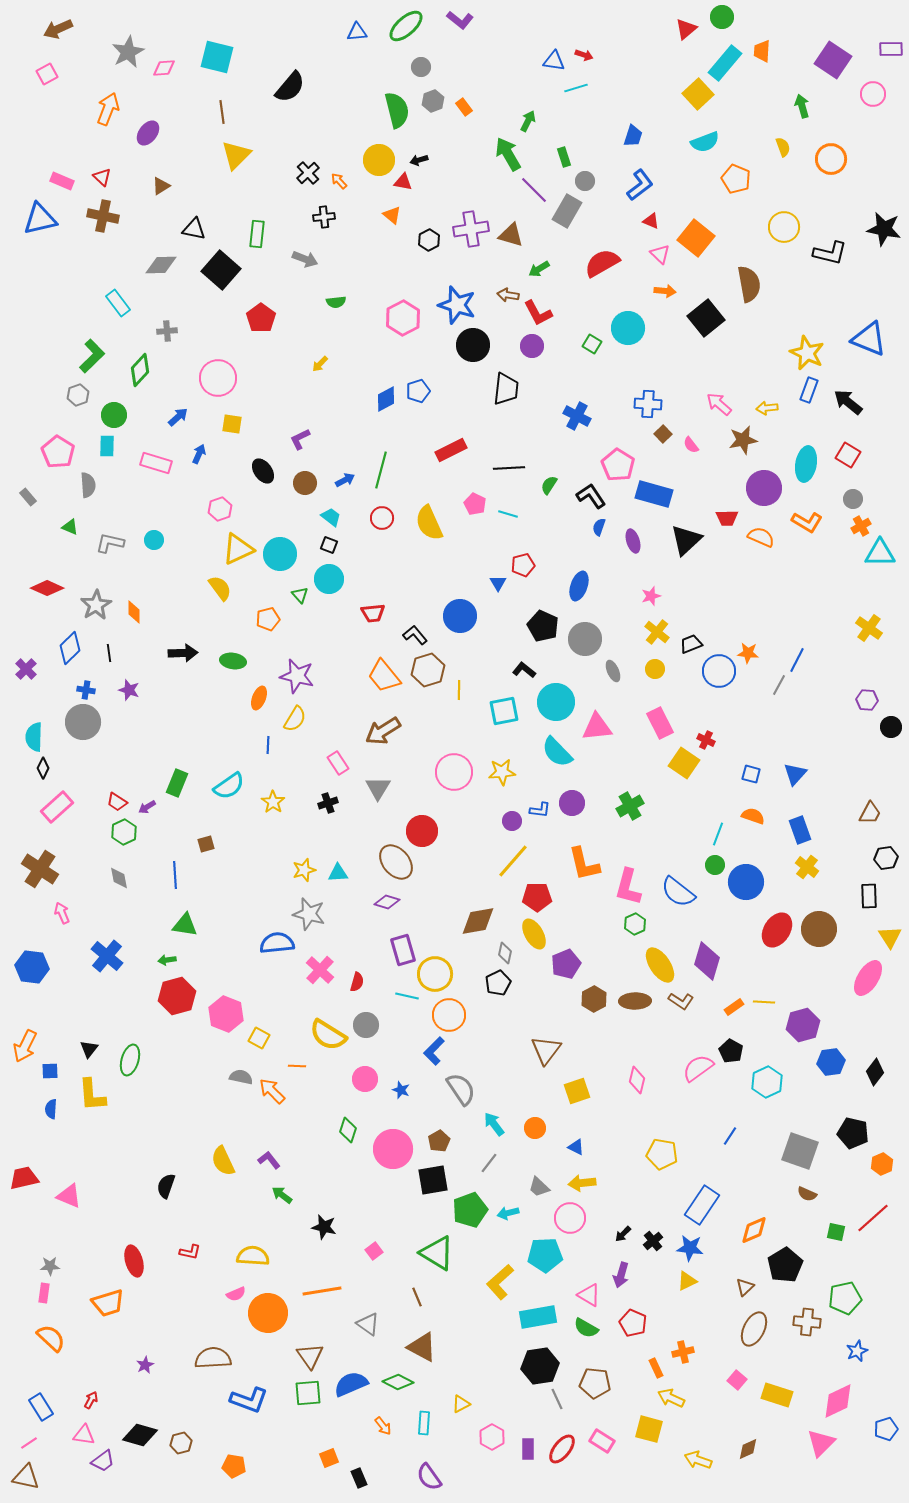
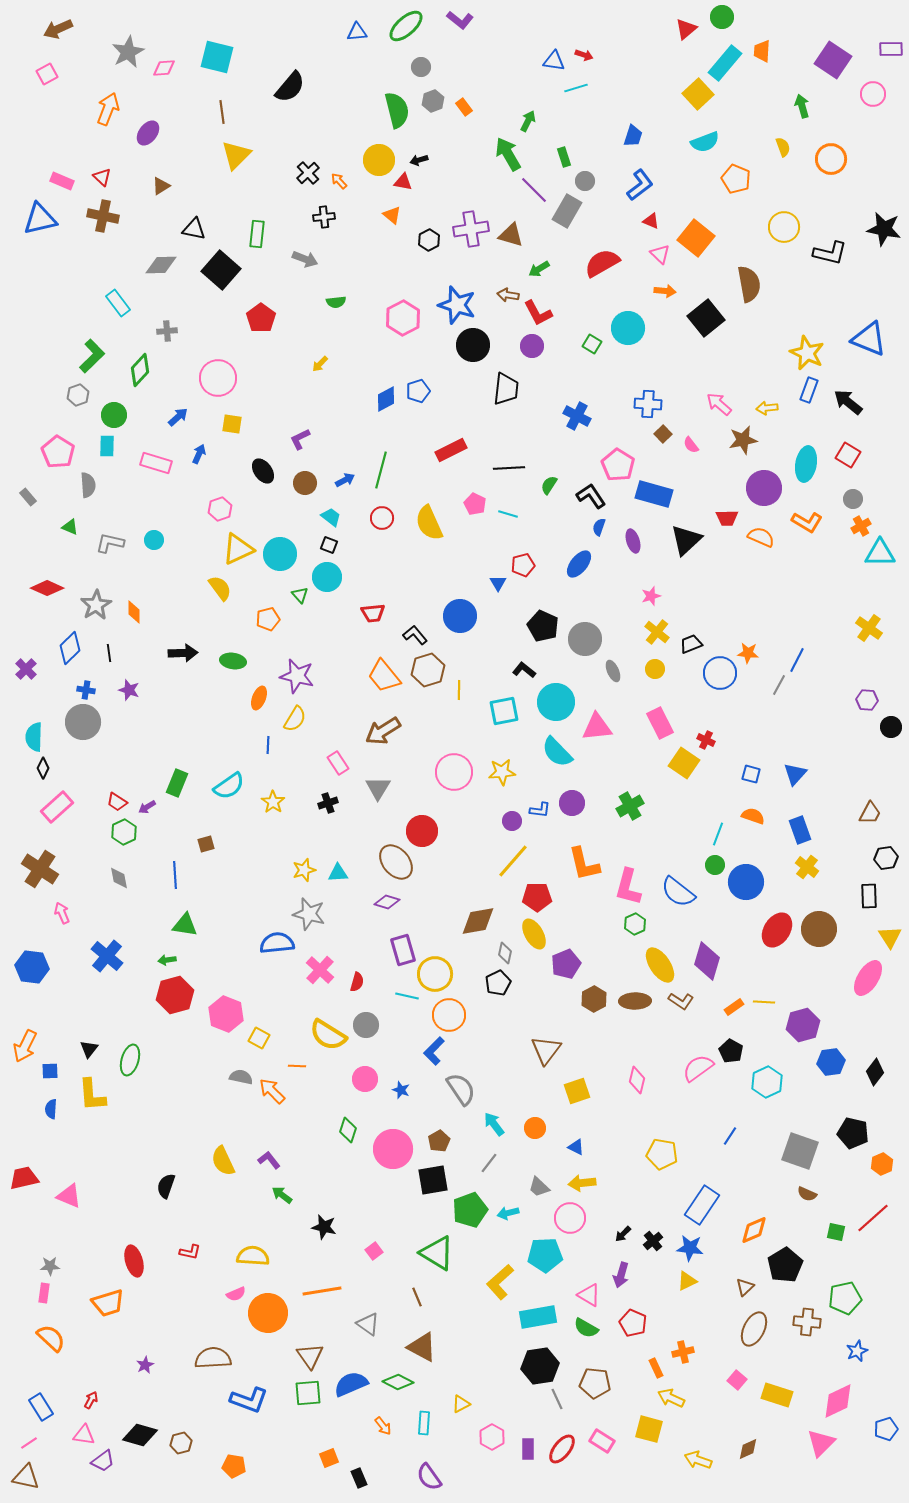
cyan circle at (329, 579): moved 2 px left, 2 px up
blue ellipse at (579, 586): moved 22 px up; rotated 20 degrees clockwise
blue circle at (719, 671): moved 1 px right, 2 px down
red hexagon at (177, 996): moved 2 px left, 1 px up
